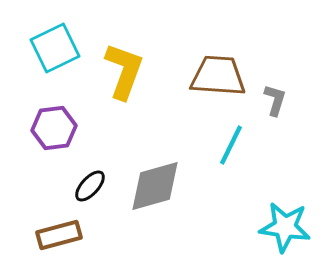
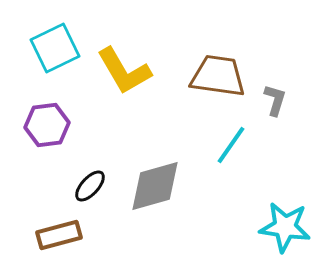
yellow L-shape: rotated 130 degrees clockwise
brown trapezoid: rotated 4 degrees clockwise
purple hexagon: moved 7 px left, 3 px up
cyan line: rotated 9 degrees clockwise
